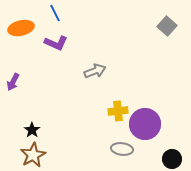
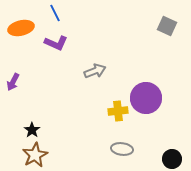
gray square: rotated 18 degrees counterclockwise
purple circle: moved 1 px right, 26 px up
brown star: moved 2 px right
